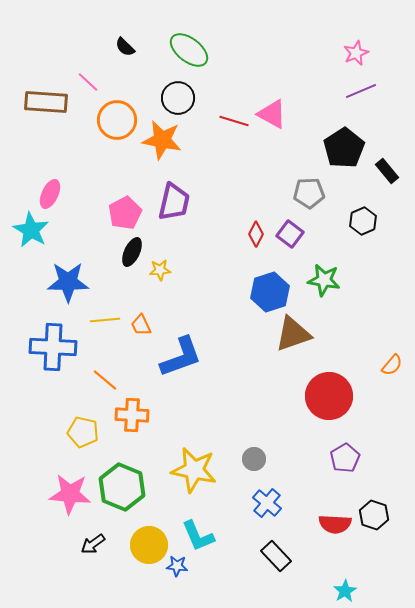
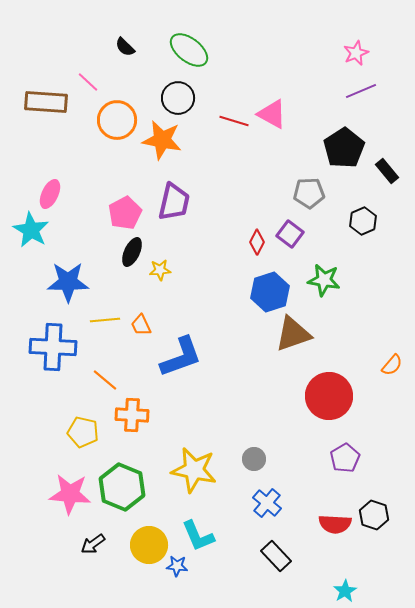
red diamond at (256, 234): moved 1 px right, 8 px down
